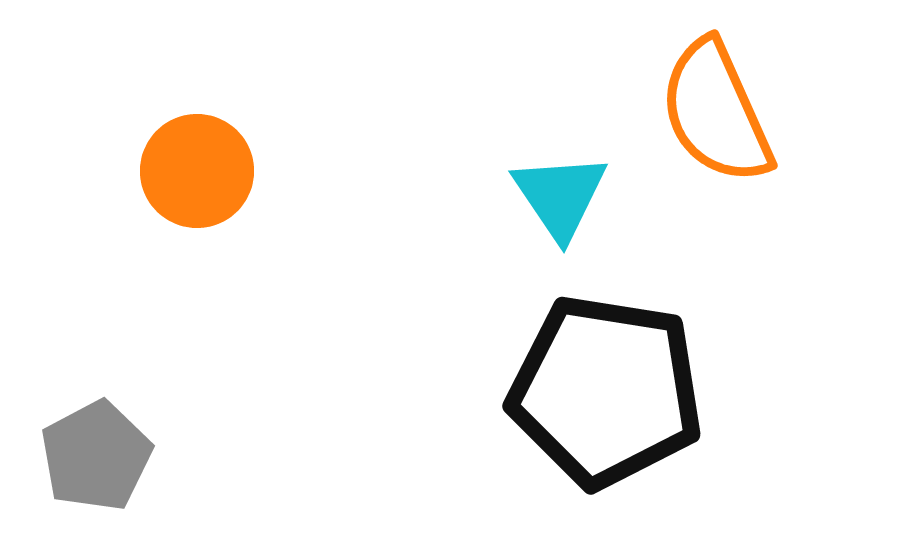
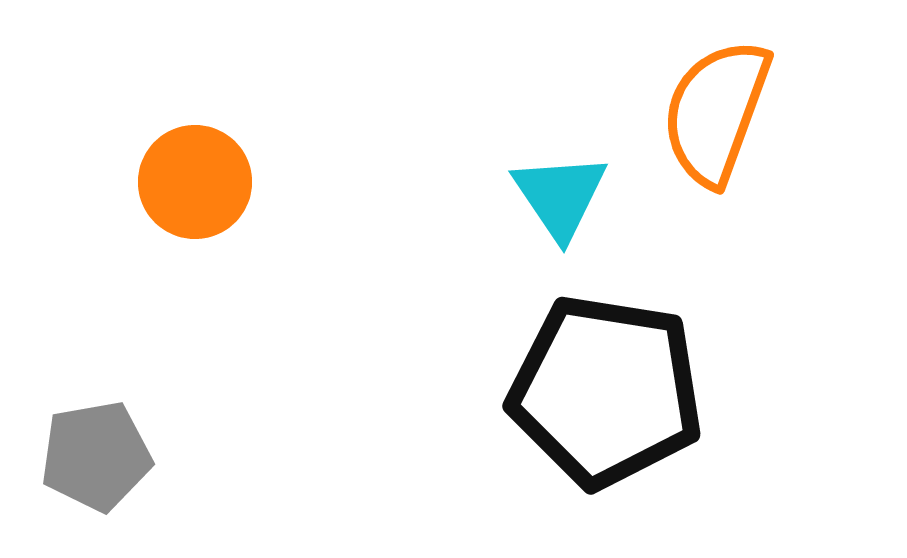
orange semicircle: rotated 44 degrees clockwise
orange circle: moved 2 px left, 11 px down
gray pentagon: rotated 18 degrees clockwise
